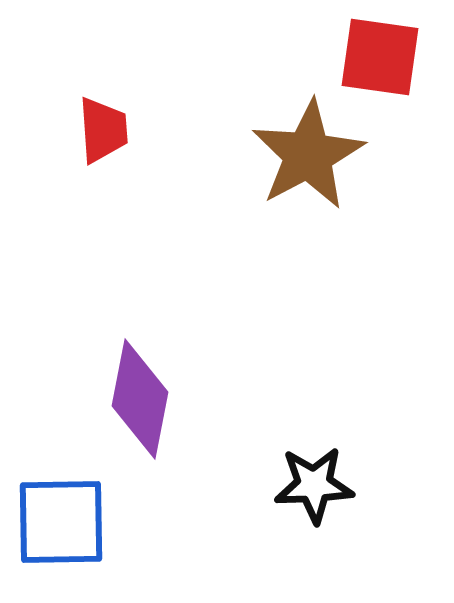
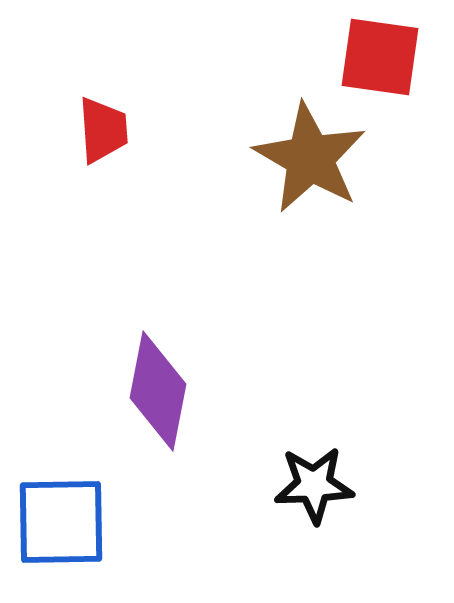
brown star: moved 2 px right, 3 px down; rotated 14 degrees counterclockwise
purple diamond: moved 18 px right, 8 px up
